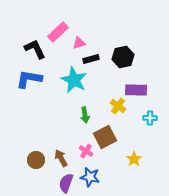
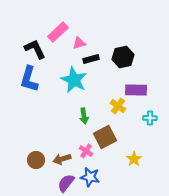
blue L-shape: rotated 84 degrees counterclockwise
green arrow: moved 1 px left, 1 px down
brown arrow: moved 1 px right, 1 px down; rotated 78 degrees counterclockwise
purple semicircle: rotated 18 degrees clockwise
